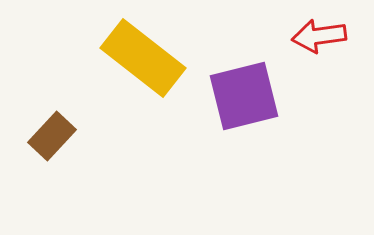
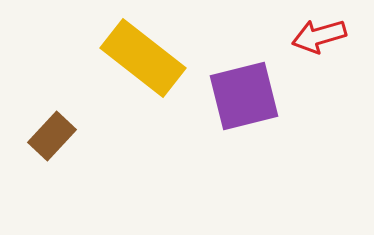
red arrow: rotated 8 degrees counterclockwise
